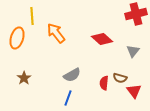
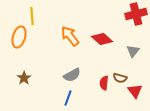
orange arrow: moved 14 px right, 3 px down
orange ellipse: moved 2 px right, 1 px up
red triangle: moved 1 px right
